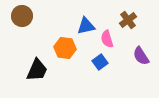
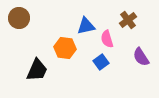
brown circle: moved 3 px left, 2 px down
purple semicircle: moved 1 px down
blue square: moved 1 px right
